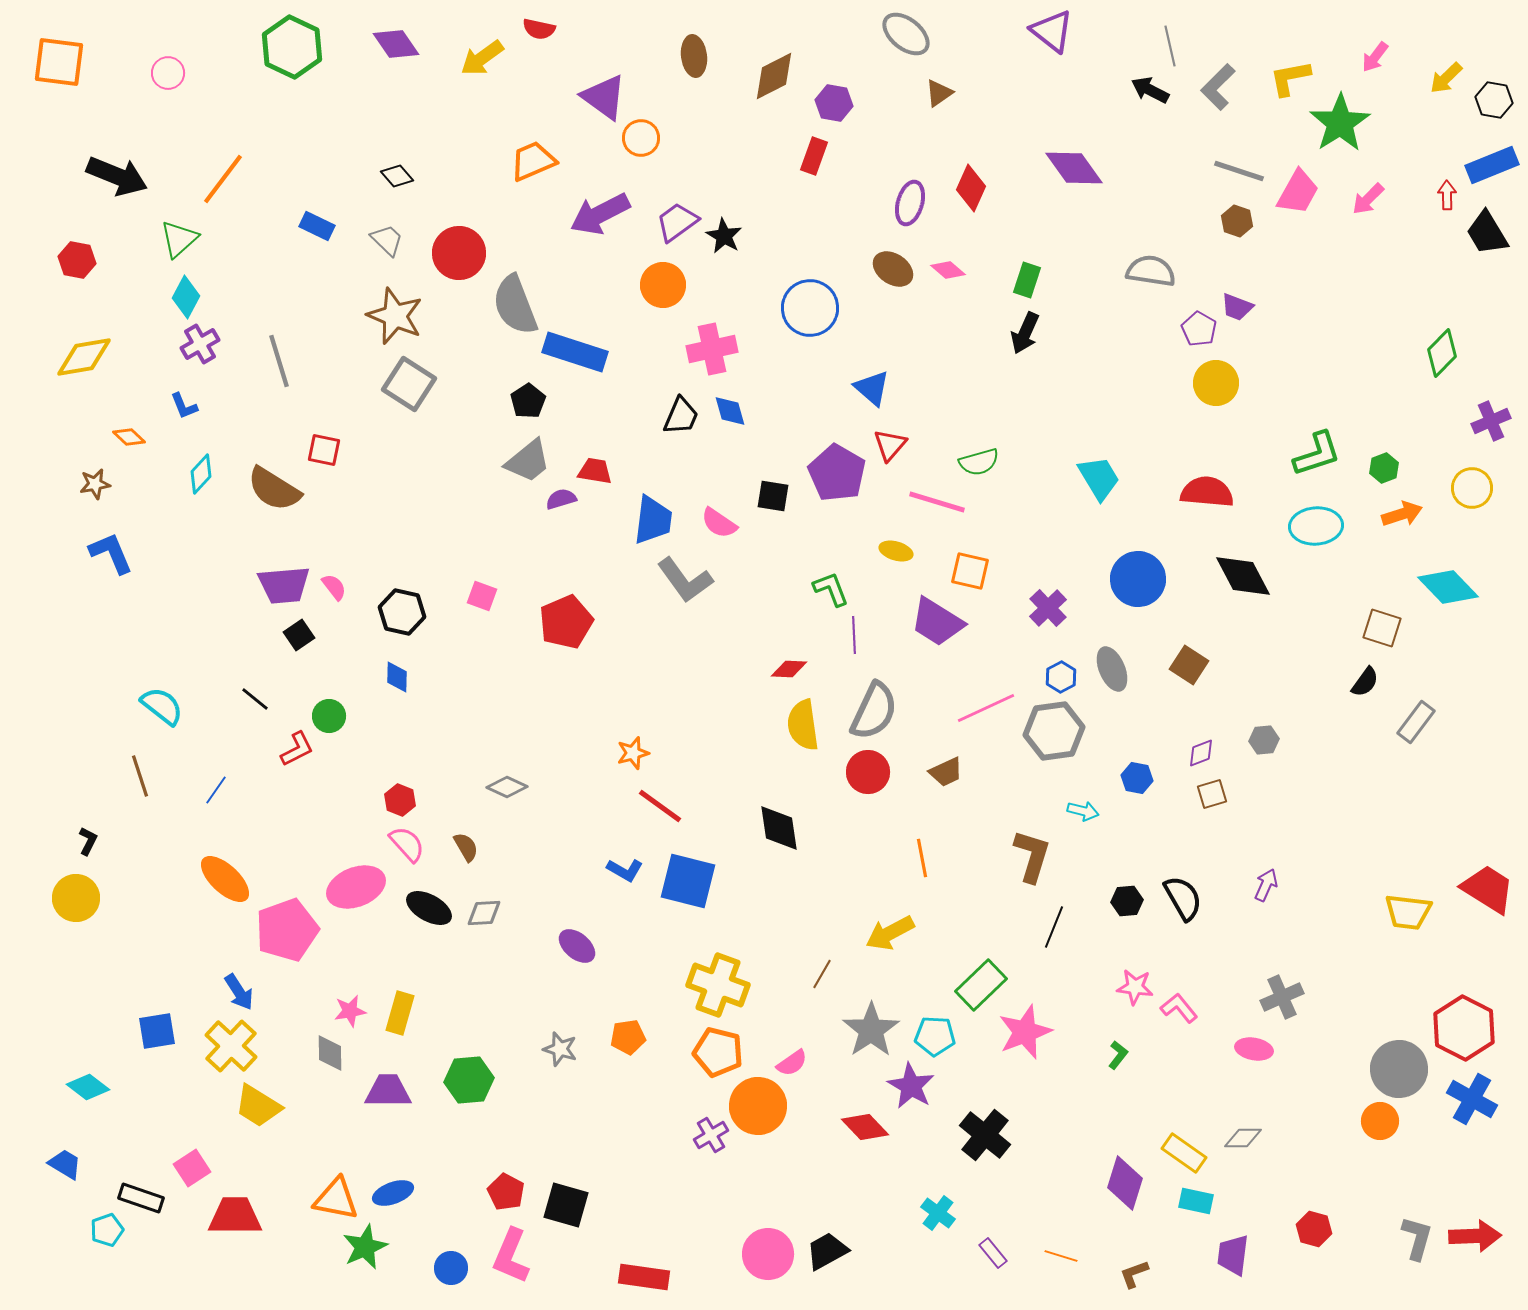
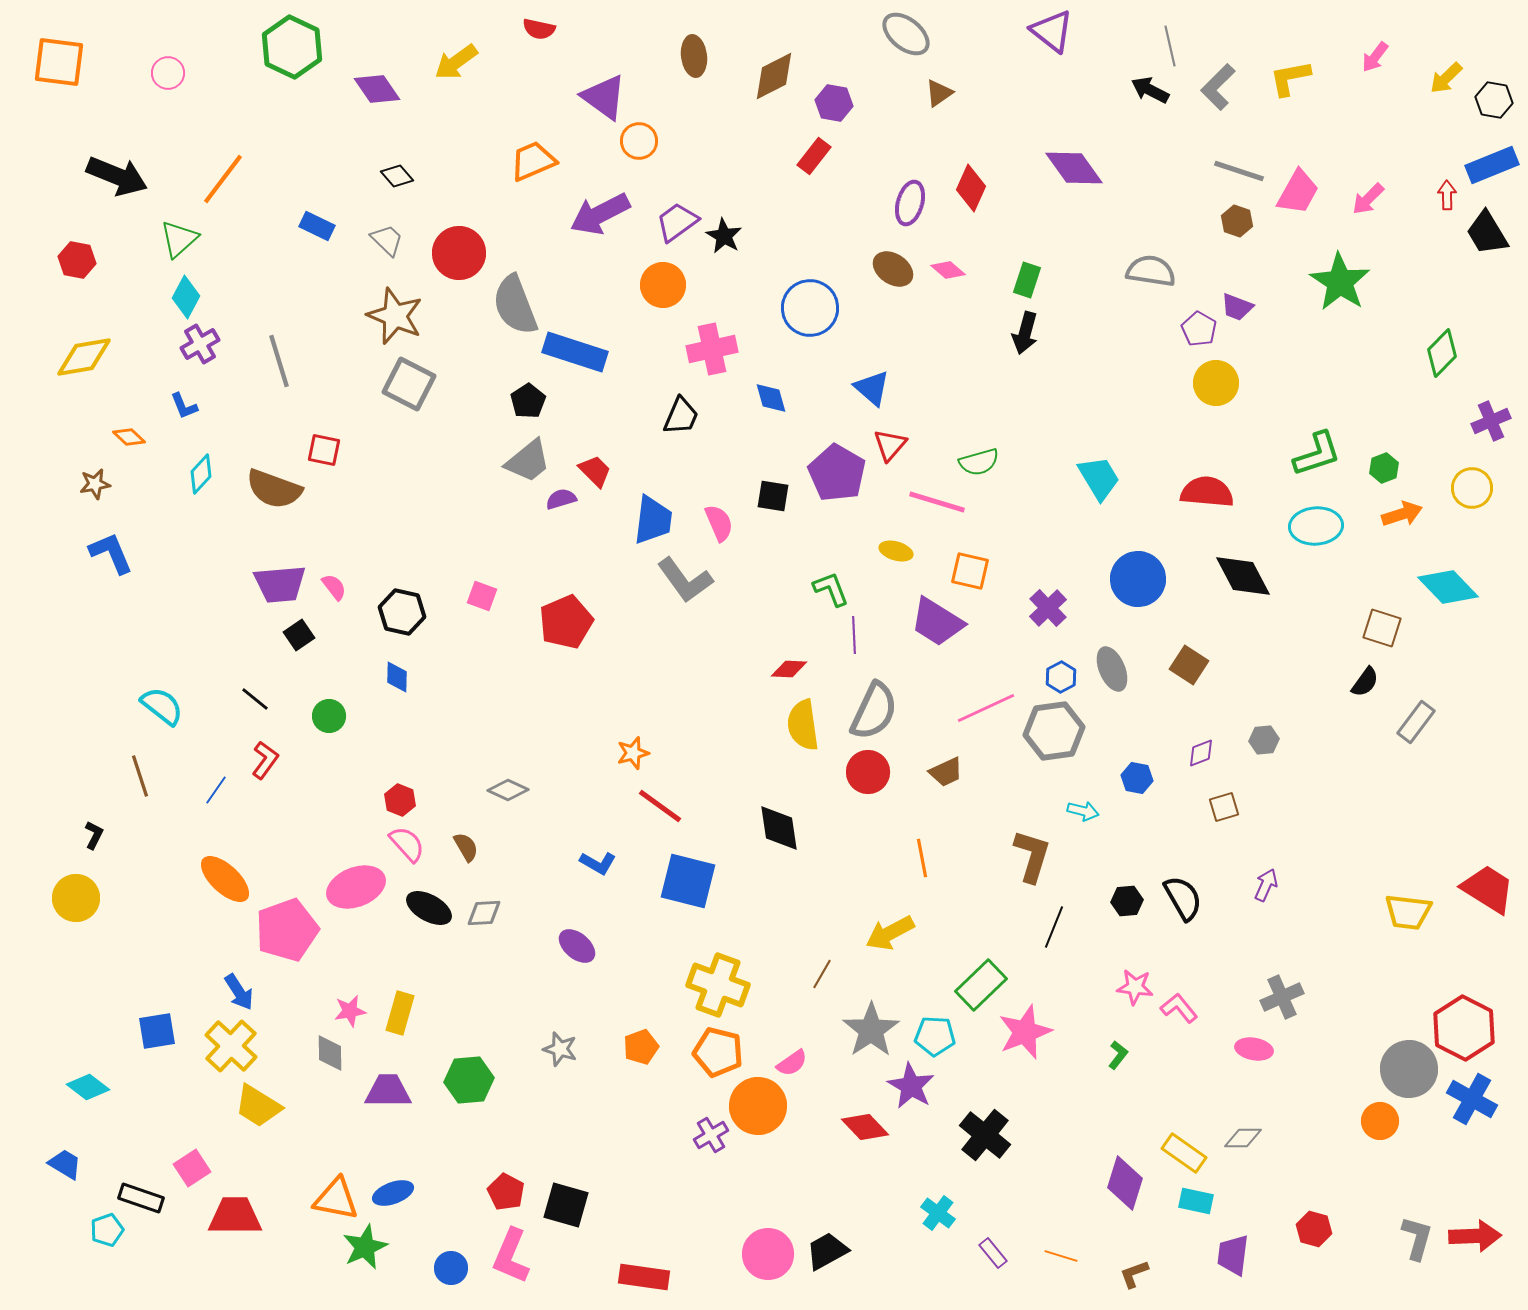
purple diamond at (396, 44): moved 19 px left, 45 px down
yellow arrow at (482, 58): moved 26 px left, 4 px down
green star at (1340, 123): moved 159 px down; rotated 6 degrees counterclockwise
orange circle at (641, 138): moved 2 px left, 3 px down
red rectangle at (814, 156): rotated 18 degrees clockwise
black arrow at (1025, 333): rotated 9 degrees counterclockwise
gray square at (409, 384): rotated 6 degrees counterclockwise
blue diamond at (730, 411): moved 41 px right, 13 px up
red trapezoid at (595, 471): rotated 36 degrees clockwise
brown semicircle at (274, 489): rotated 12 degrees counterclockwise
pink semicircle at (719, 523): rotated 147 degrees counterclockwise
purple trapezoid at (284, 585): moved 4 px left, 1 px up
red L-shape at (297, 749): moved 32 px left, 11 px down; rotated 27 degrees counterclockwise
gray diamond at (507, 787): moved 1 px right, 3 px down
brown square at (1212, 794): moved 12 px right, 13 px down
black L-shape at (88, 841): moved 6 px right, 6 px up
blue L-shape at (625, 870): moved 27 px left, 7 px up
orange pentagon at (628, 1037): moved 13 px right, 10 px down; rotated 12 degrees counterclockwise
gray circle at (1399, 1069): moved 10 px right
